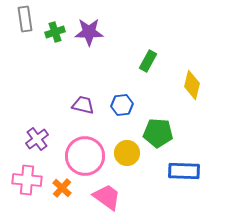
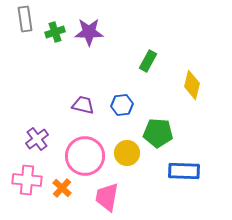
pink trapezoid: rotated 116 degrees counterclockwise
